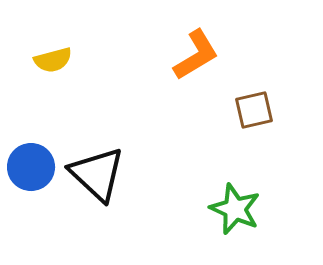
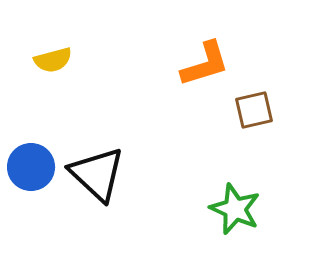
orange L-shape: moved 9 px right, 9 px down; rotated 14 degrees clockwise
